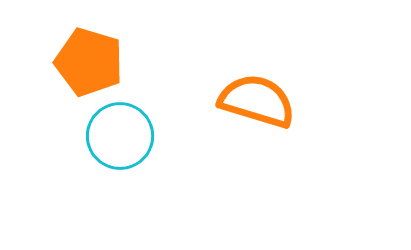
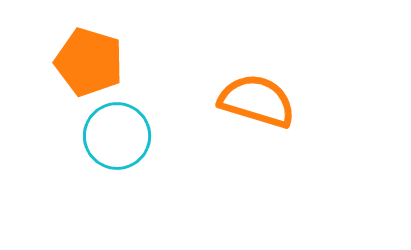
cyan circle: moved 3 px left
